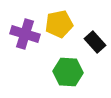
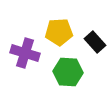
yellow pentagon: moved 8 px down; rotated 8 degrees clockwise
purple cross: moved 19 px down
